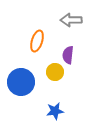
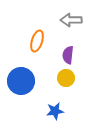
yellow circle: moved 11 px right, 6 px down
blue circle: moved 1 px up
